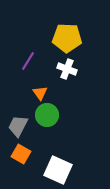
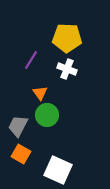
purple line: moved 3 px right, 1 px up
